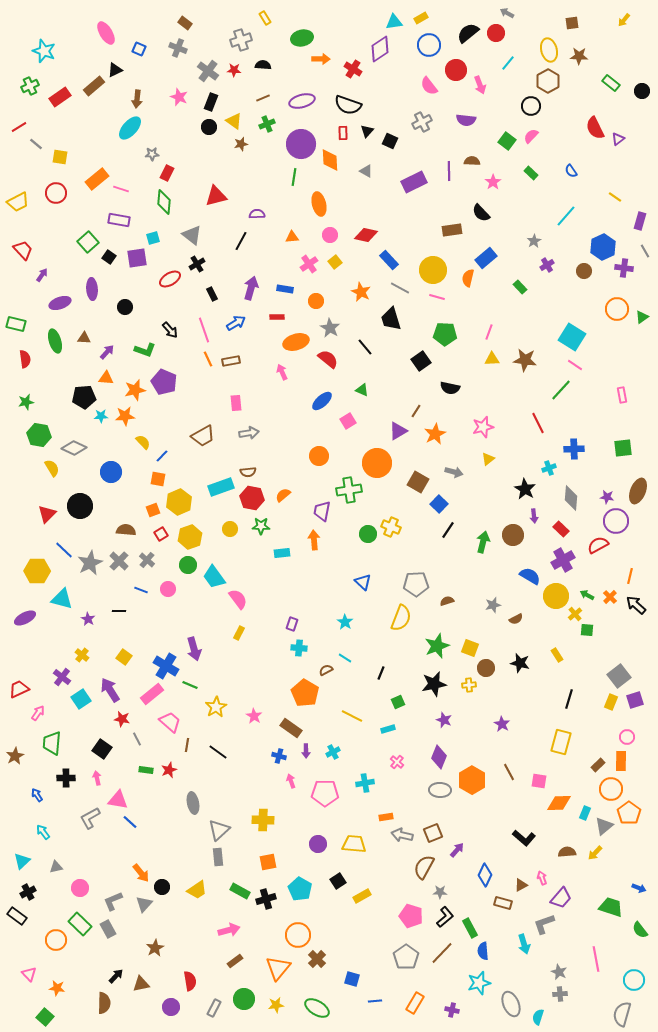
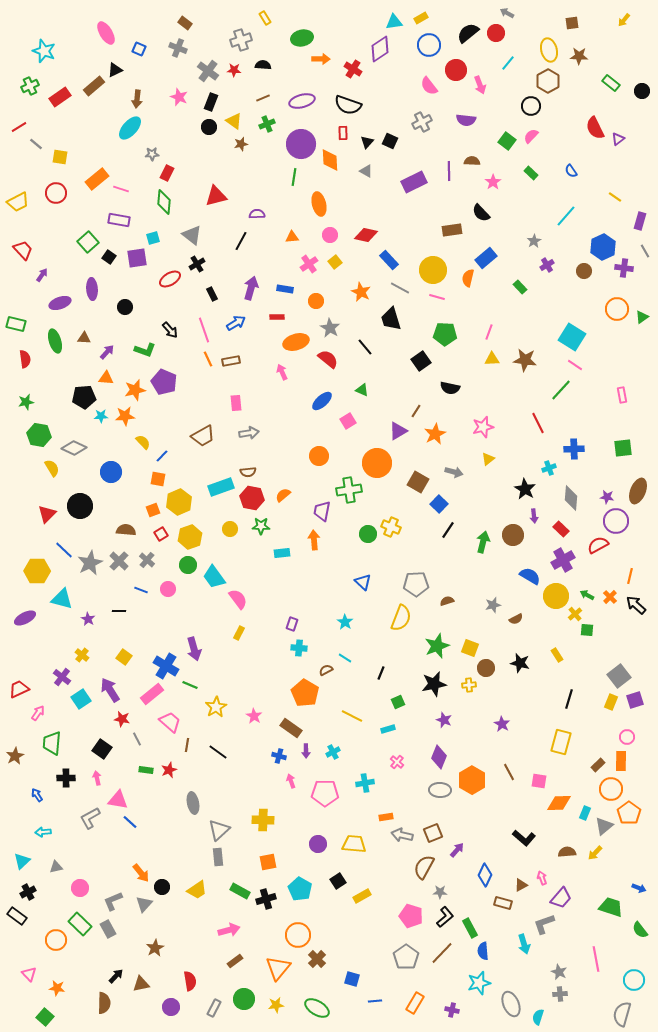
black triangle at (367, 131): moved 11 px down
cyan arrow at (43, 832): rotated 56 degrees counterclockwise
